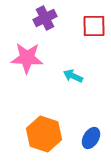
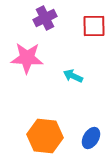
orange hexagon: moved 1 px right, 2 px down; rotated 12 degrees counterclockwise
